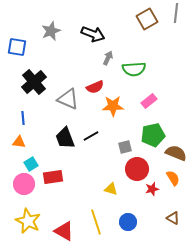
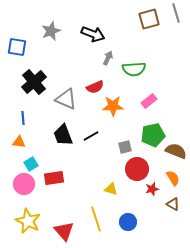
gray line: rotated 24 degrees counterclockwise
brown square: moved 2 px right; rotated 15 degrees clockwise
gray triangle: moved 2 px left
black trapezoid: moved 2 px left, 3 px up
brown semicircle: moved 2 px up
red rectangle: moved 1 px right, 1 px down
brown triangle: moved 14 px up
yellow line: moved 3 px up
red triangle: rotated 20 degrees clockwise
